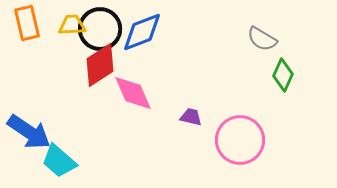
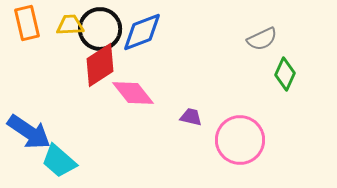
yellow trapezoid: moved 2 px left
gray semicircle: rotated 56 degrees counterclockwise
green diamond: moved 2 px right, 1 px up
pink diamond: rotated 15 degrees counterclockwise
